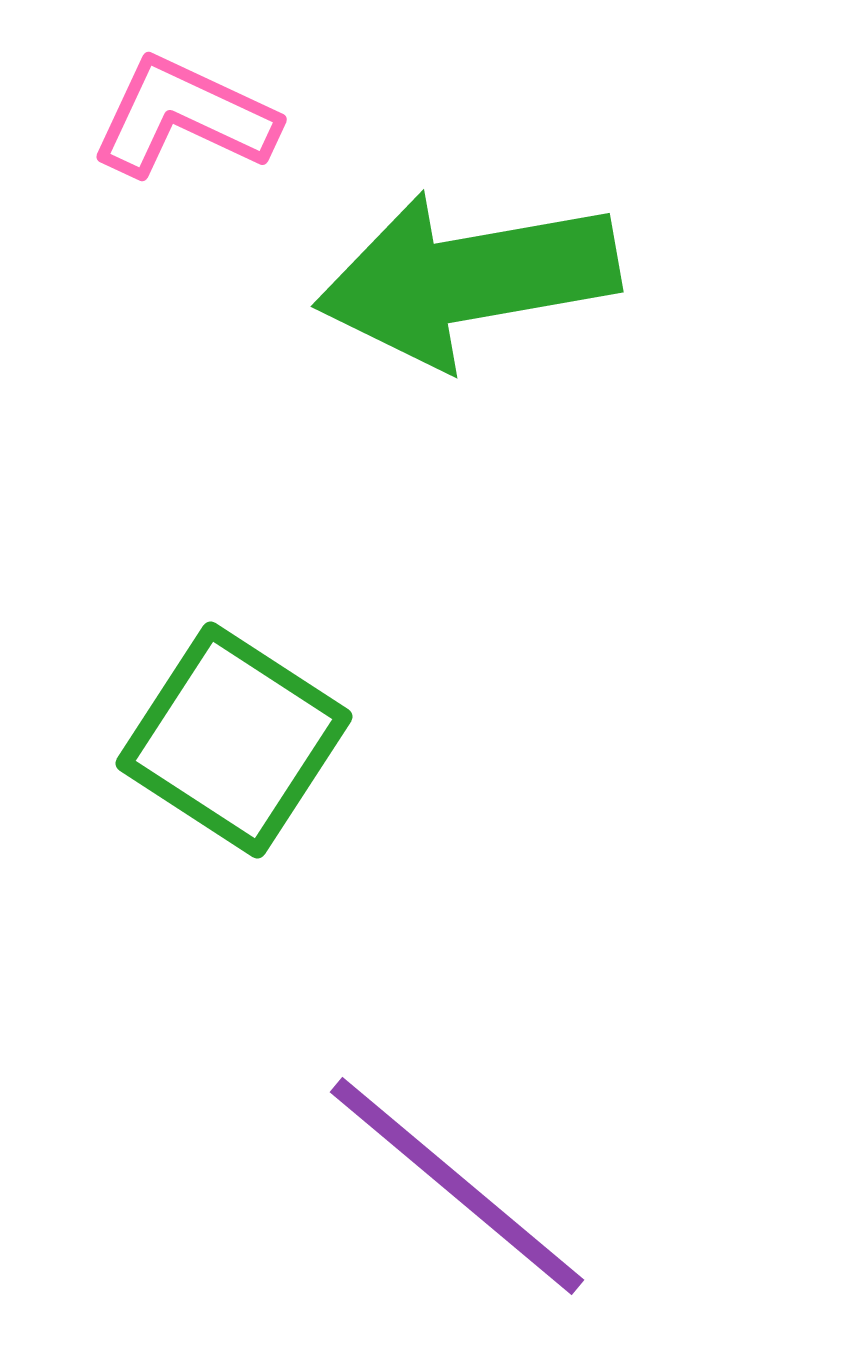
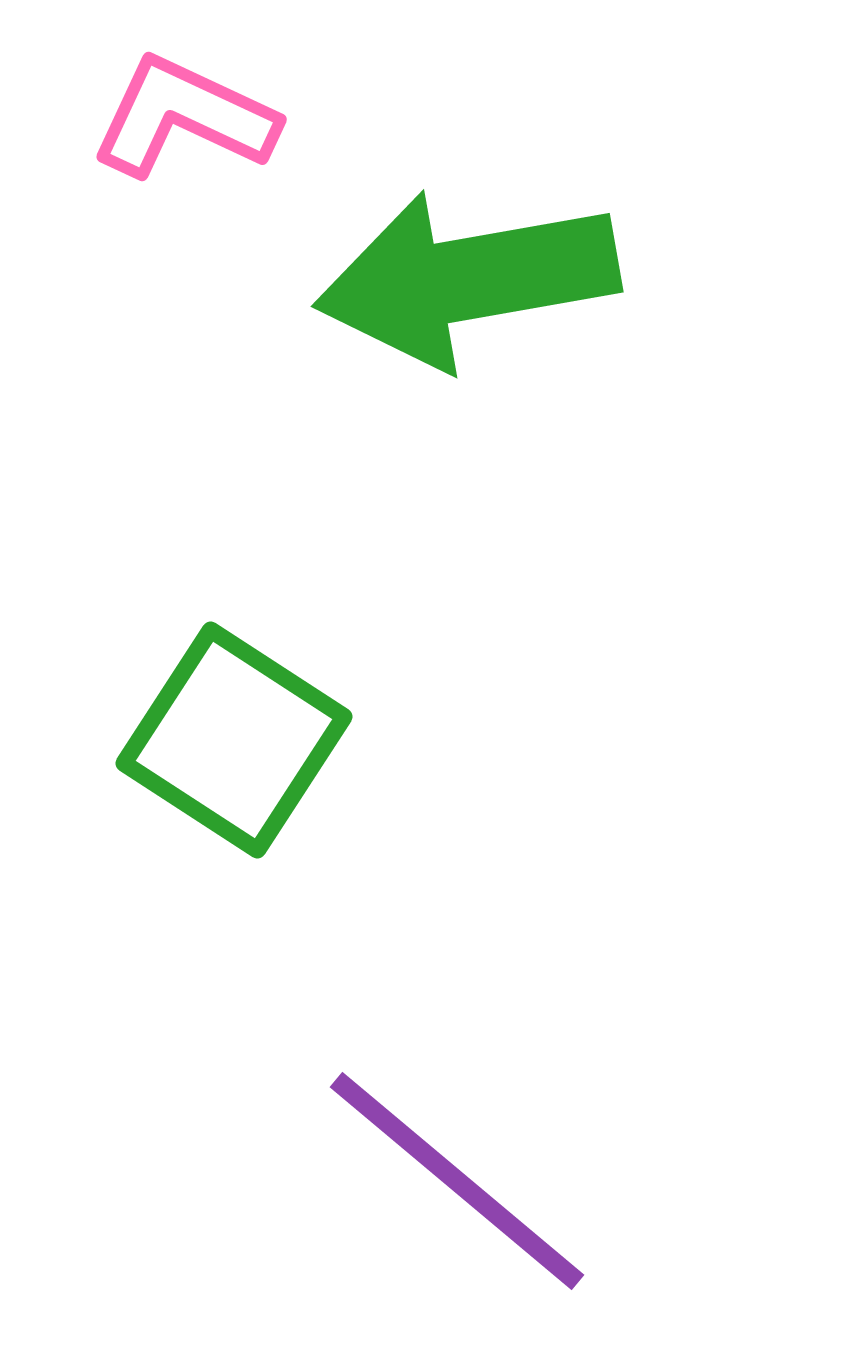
purple line: moved 5 px up
